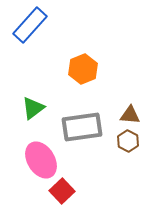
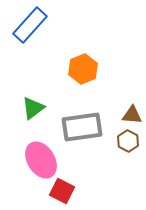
brown triangle: moved 2 px right
red square: rotated 20 degrees counterclockwise
